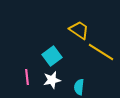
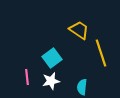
yellow line: moved 1 px down; rotated 40 degrees clockwise
cyan square: moved 2 px down
white star: moved 1 px left, 1 px down
cyan semicircle: moved 3 px right
